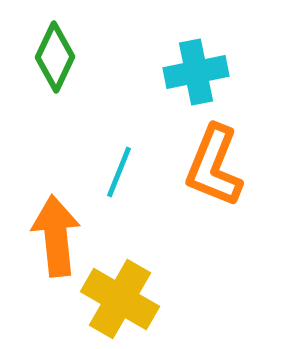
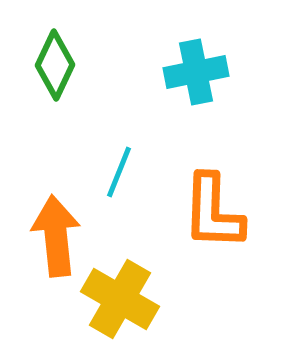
green diamond: moved 8 px down
orange L-shape: moved 1 px left, 46 px down; rotated 20 degrees counterclockwise
